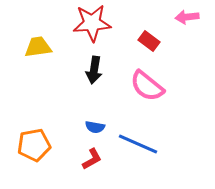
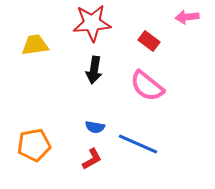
yellow trapezoid: moved 3 px left, 2 px up
